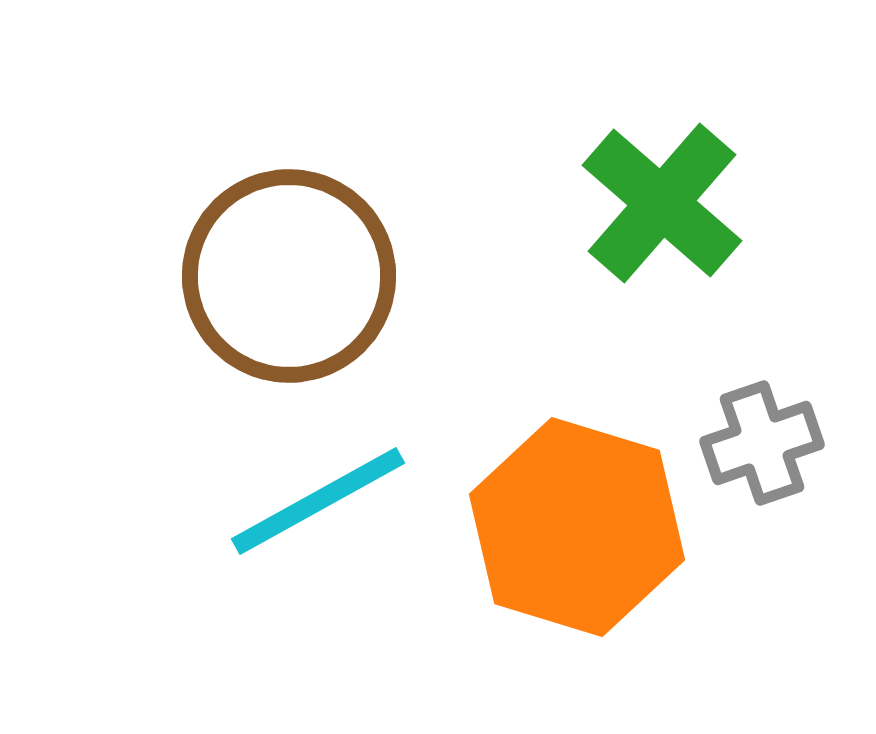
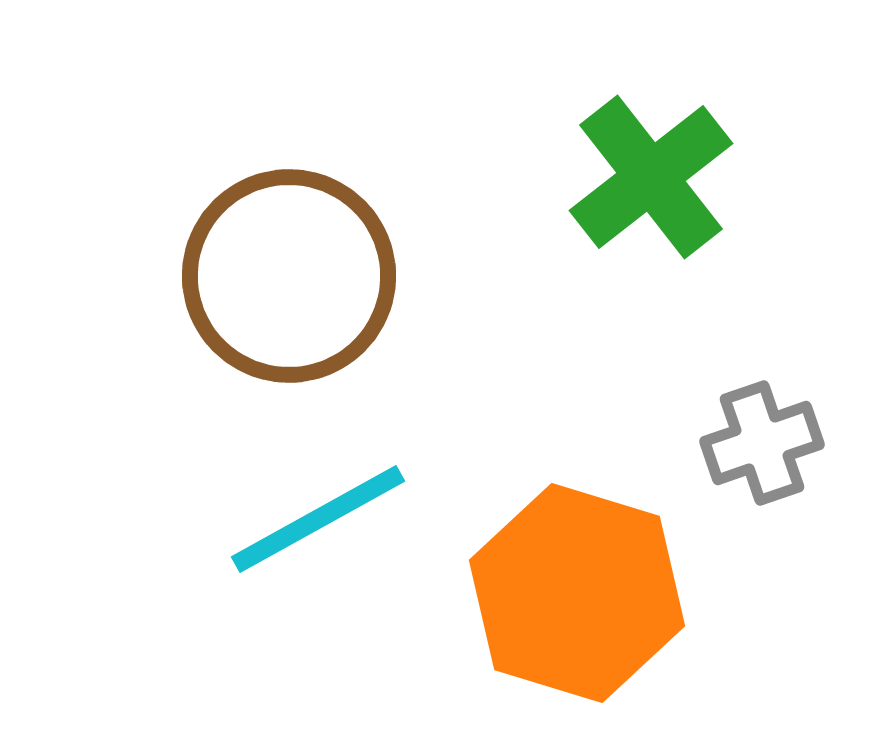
green cross: moved 11 px left, 26 px up; rotated 11 degrees clockwise
cyan line: moved 18 px down
orange hexagon: moved 66 px down
